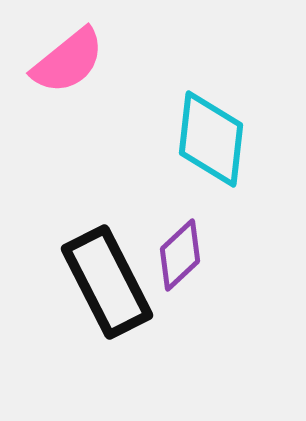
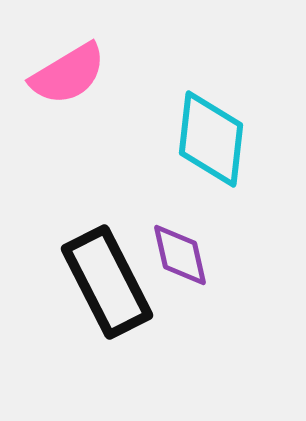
pink semicircle: moved 13 px down; rotated 8 degrees clockwise
purple diamond: rotated 60 degrees counterclockwise
